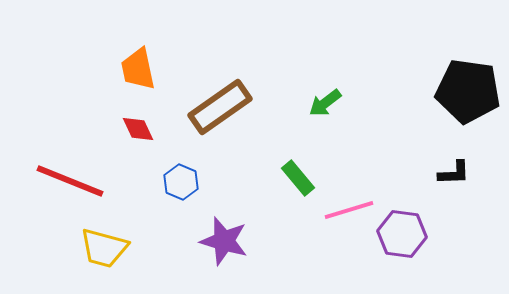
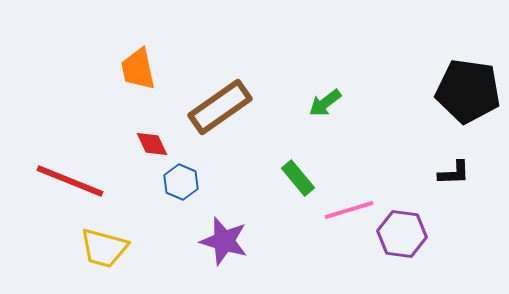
red diamond: moved 14 px right, 15 px down
